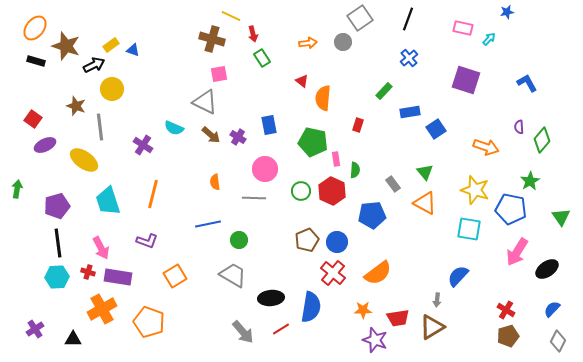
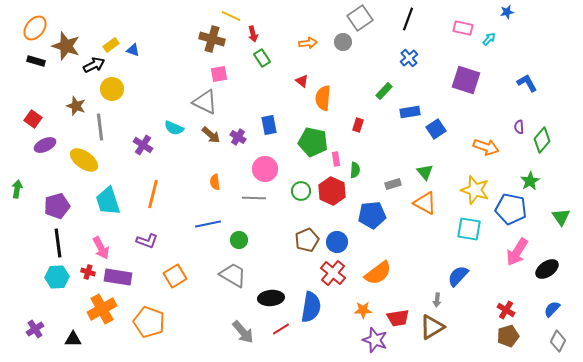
gray rectangle at (393, 184): rotated 70 degrees counterclockwise
